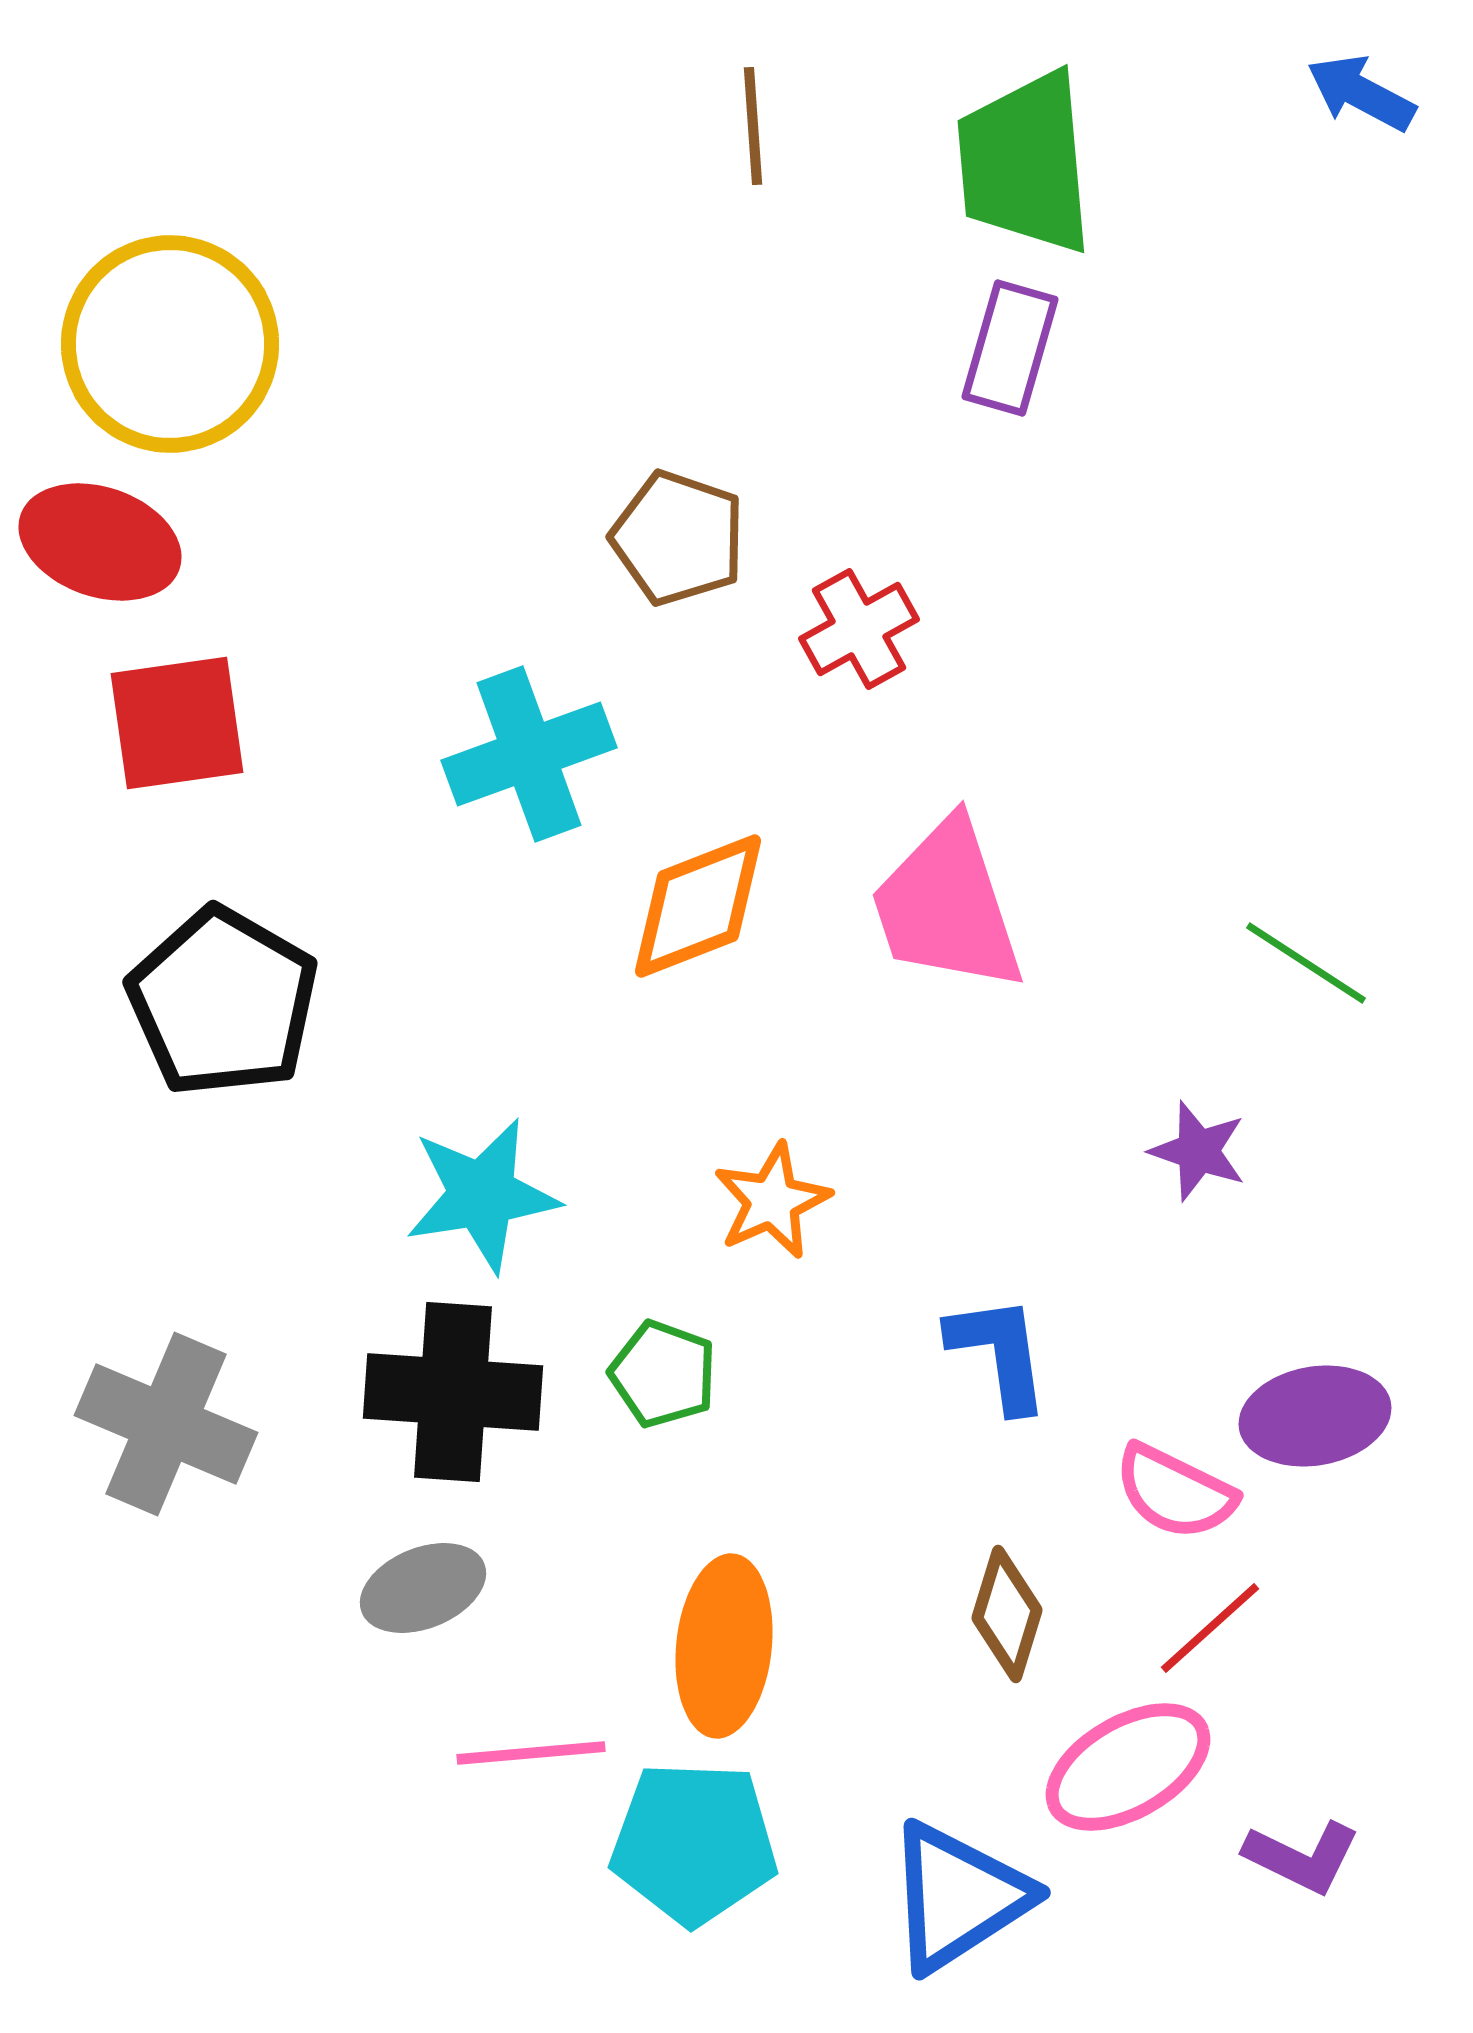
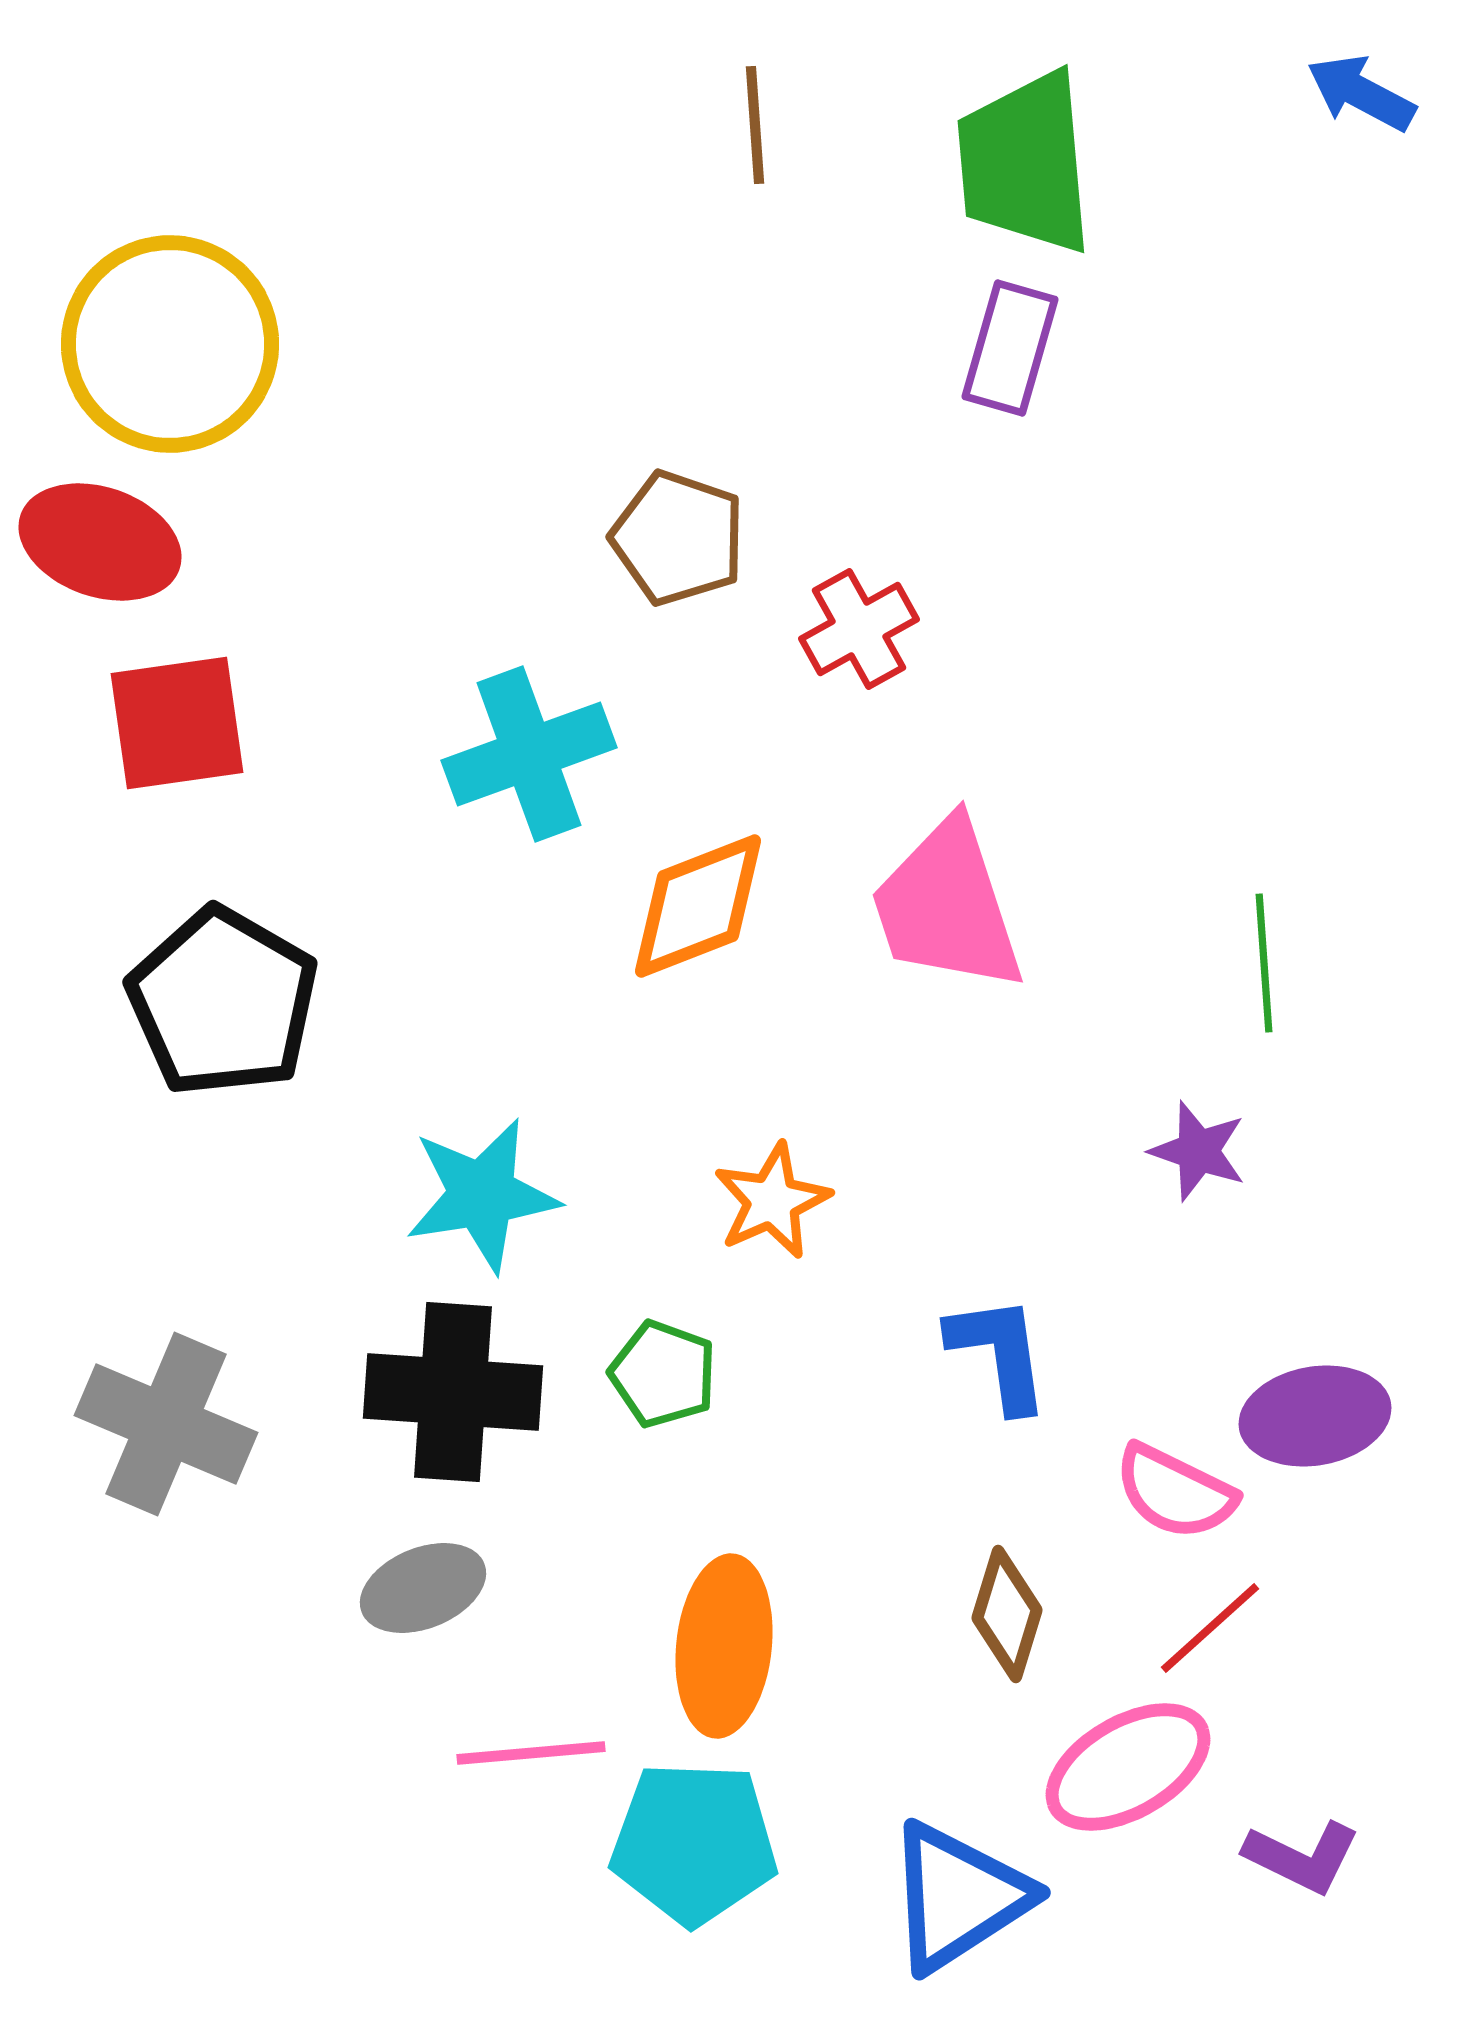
brown line: moved 2 px right, 1 px up
green line: moved 42 px left; rotated 53 degrees clockwise
